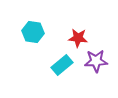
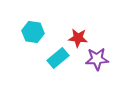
purple star: moved 1 px right, 2 px up
cyan rectangle: moved 4 px left, 7 px up
